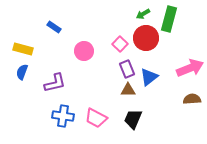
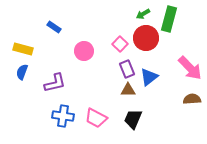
pink arrow: rotated 68 degrees clockwise
